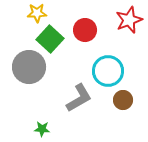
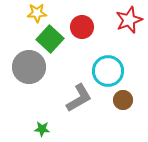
red circle: moved 3 px left, 3 px up
